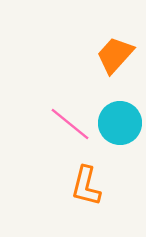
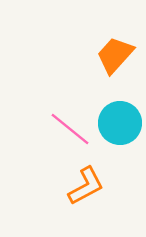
pink line: moved 5 px down
orange L-shape: rotated 132 degrees counterclockwise
